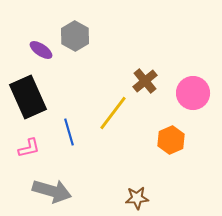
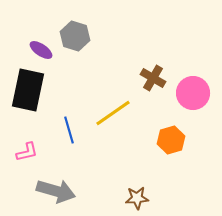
gray hexagon: rotated 12 degrees counterclockwise
brown cross: moved 8 px right, 3 px up; rotated 20 degrees counterclockwise
black rectangle: moved 7 px up; rotated 36 degrees clockwise
yellow line: rotated 18 degrees clockwise
blue line: moved 2 px up
orange hexagon: rotated 8 degrees clockwise
pink L-shape: moved 2 px left, 4 px down
gray arrow: moved 4 px right
